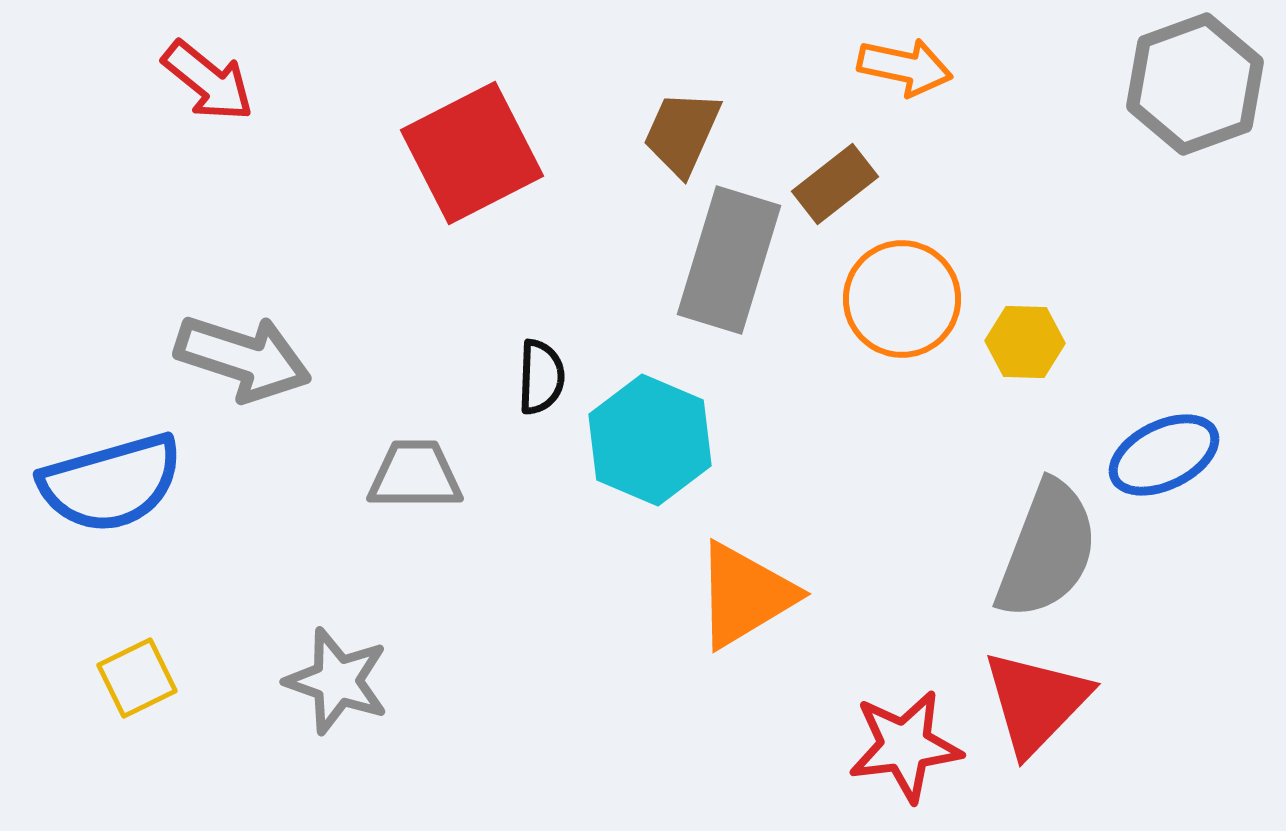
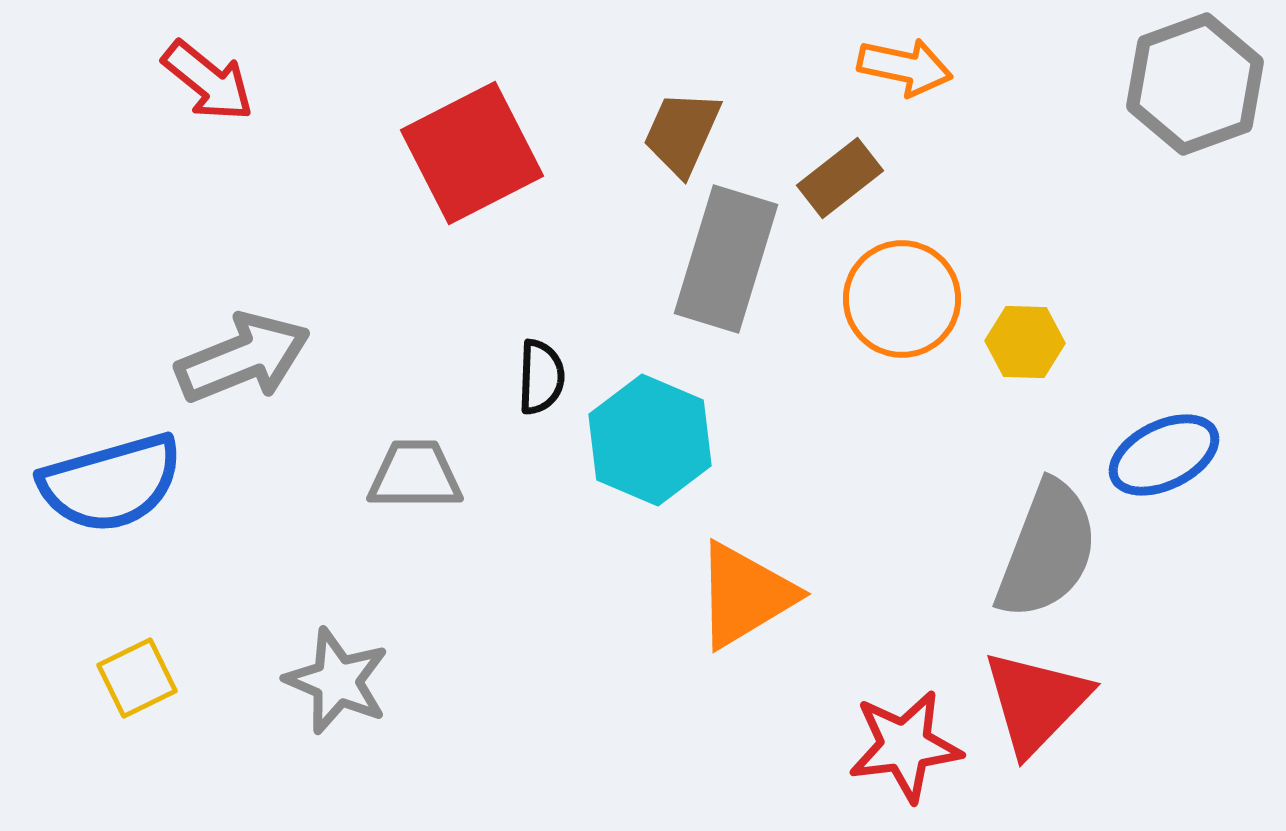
brown rectangle: moved 5 px right, 6 px up
gray rectangle: moved 3 px left, 1 px up
gray arrow: rotated 40 degrees counterclockwise
gray star: rotated 4 degrees clockwise
